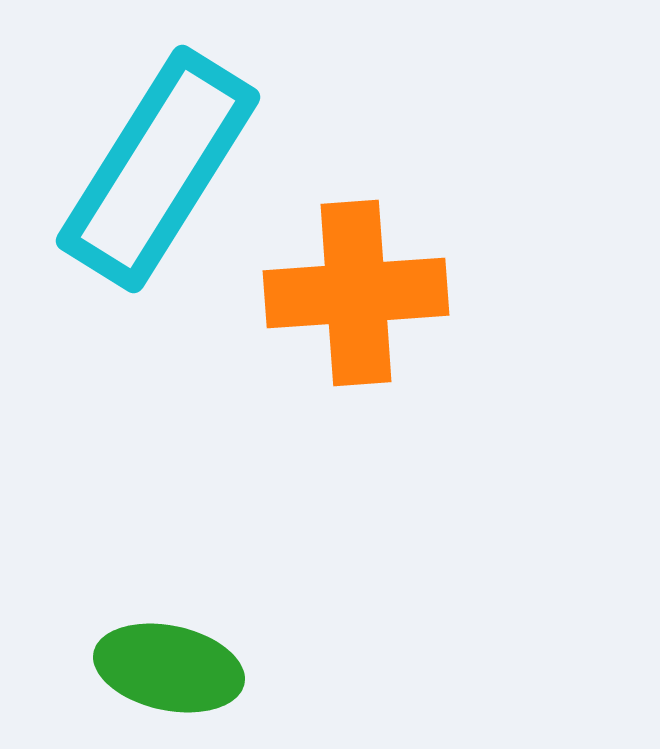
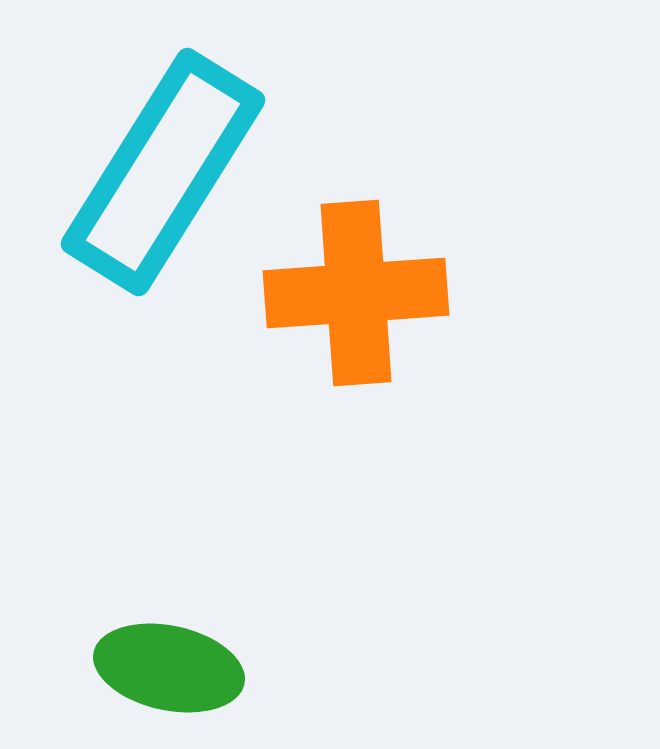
cyan rectangle: moved 5 px right, 3 px down
